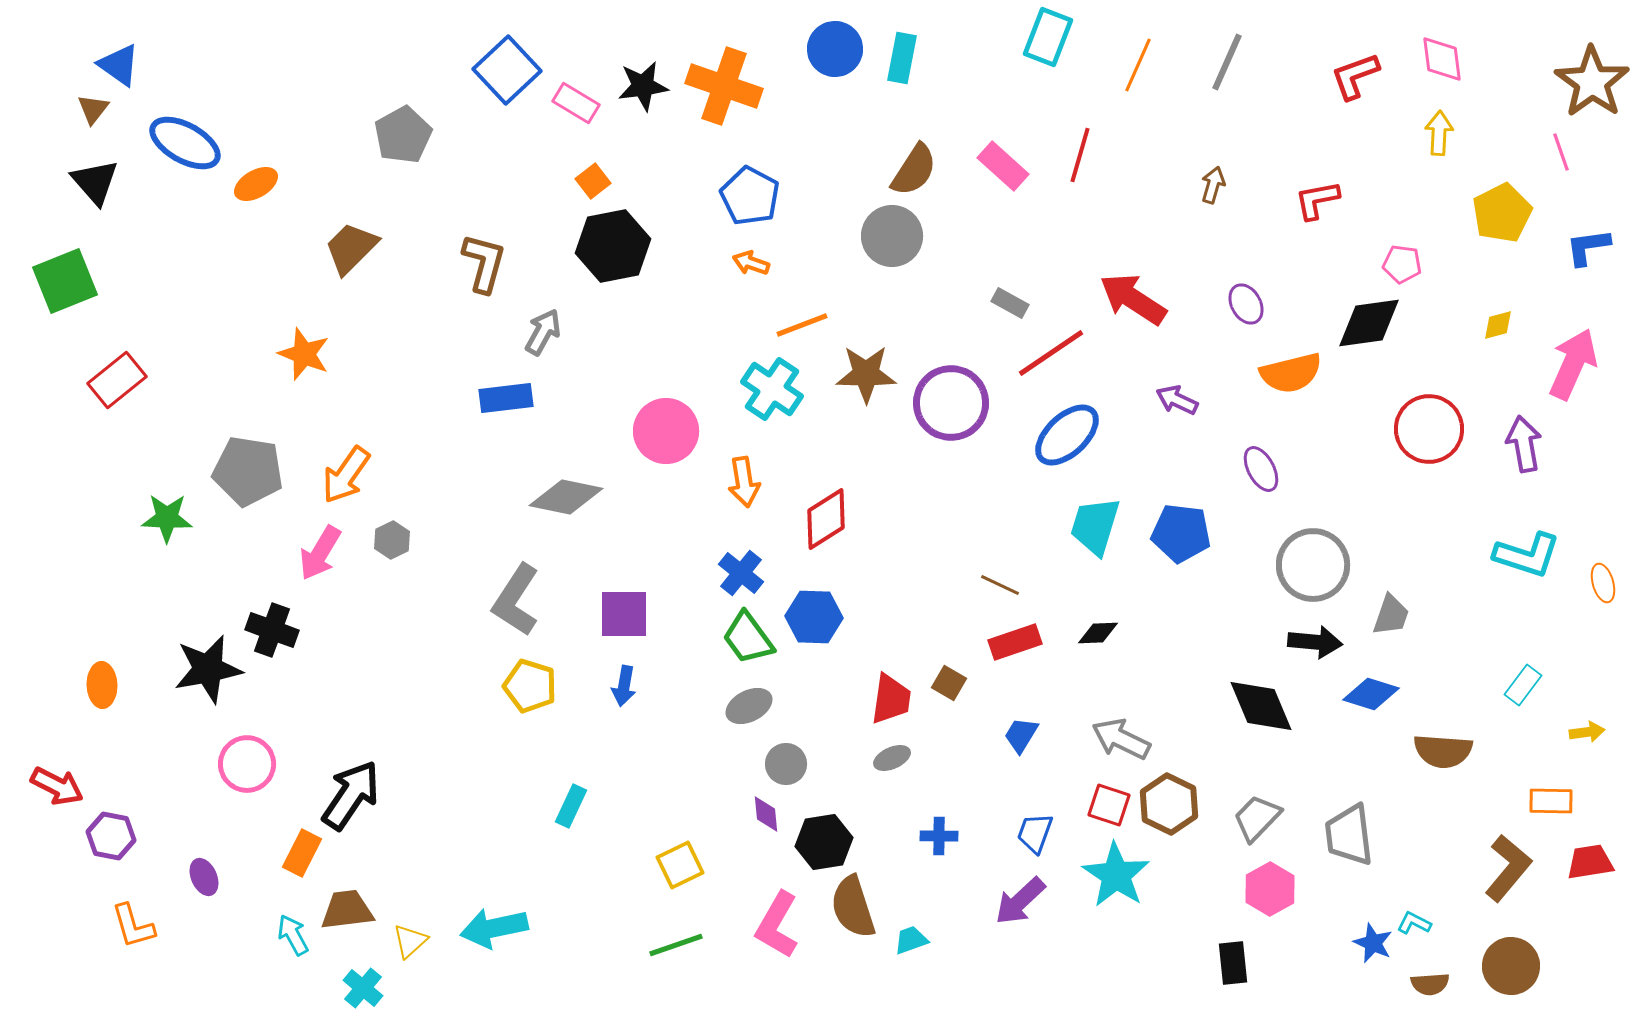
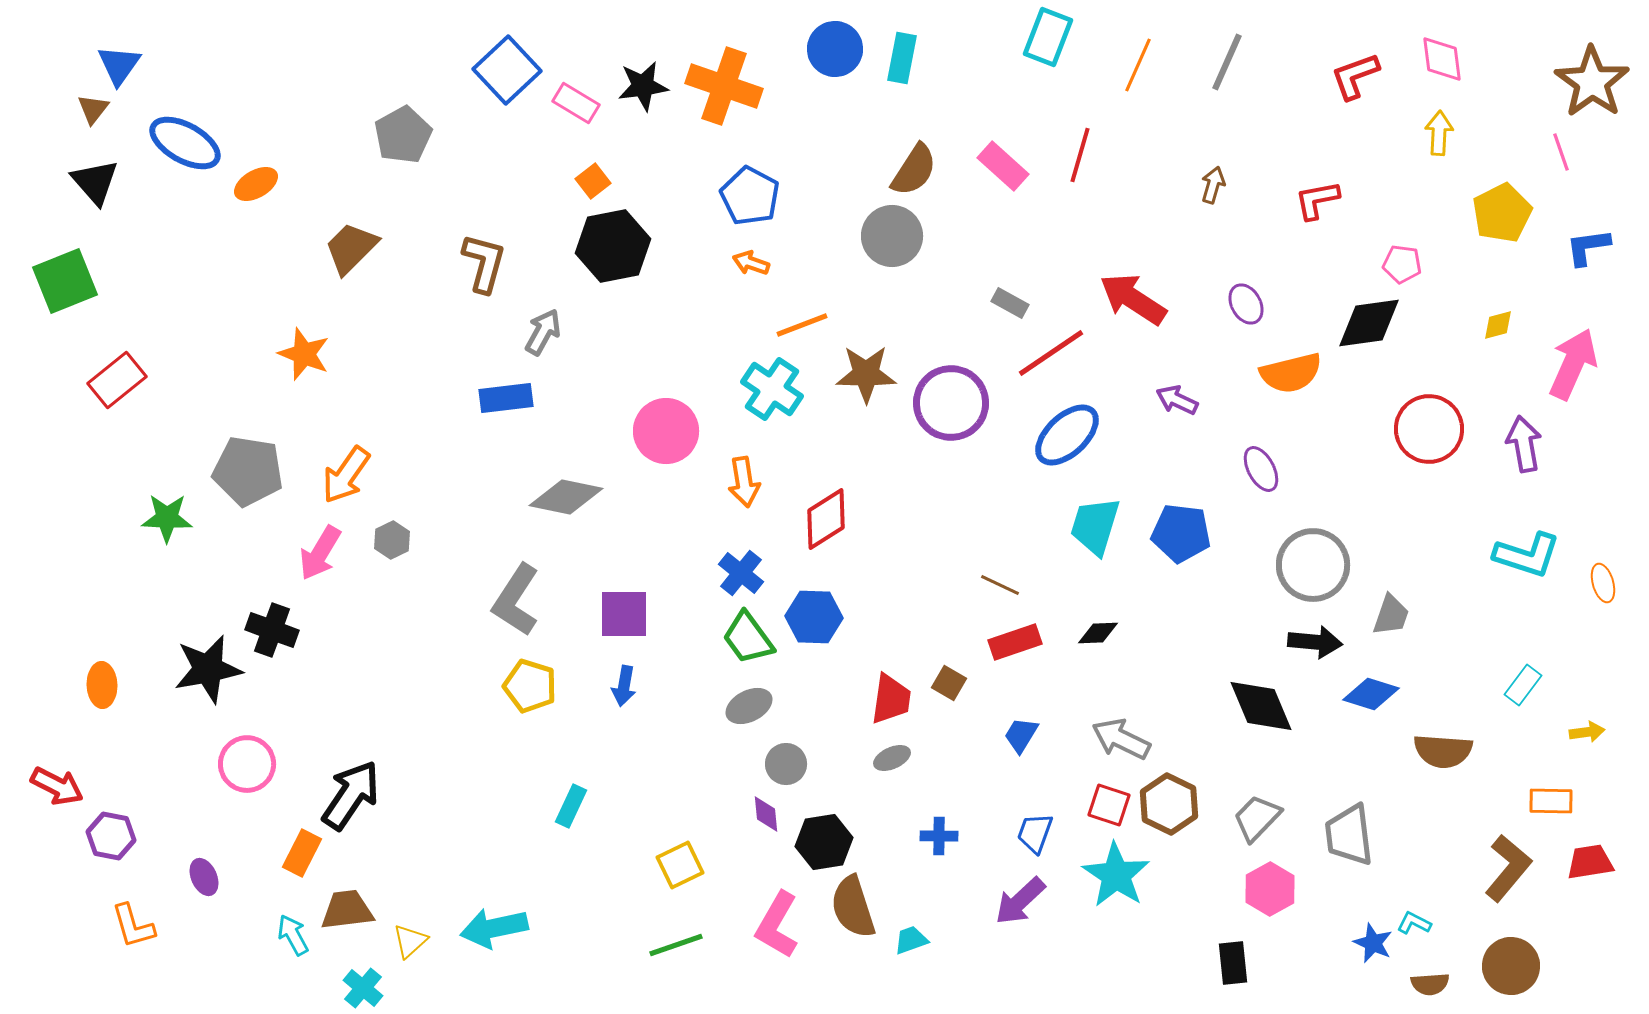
blue triangle at (119, 65): rotated 30 degrees clockwise
